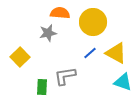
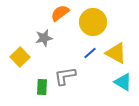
orange semicircle: rotated 42 degrees counterclockwise
gray star: moved 4 px left, 5 px down
cyan triangle: rotated 12 degrees clockwise
